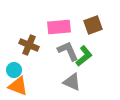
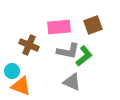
gray L-shape: rotated 125 degrees clockwise
cyan circle: moved 2 px left, 1 px down
orange triangle: moved 3 px right
